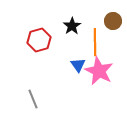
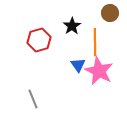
brown circle: moved 3 px left, 8 px up
